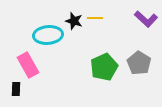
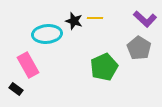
purple L-shape: moved 1 px left
cyan ellipse: moved 1 px left, 1 px up
gray pentagon: moved 15 px up
black rectangle: rotated 56 degrees counterclockwise
